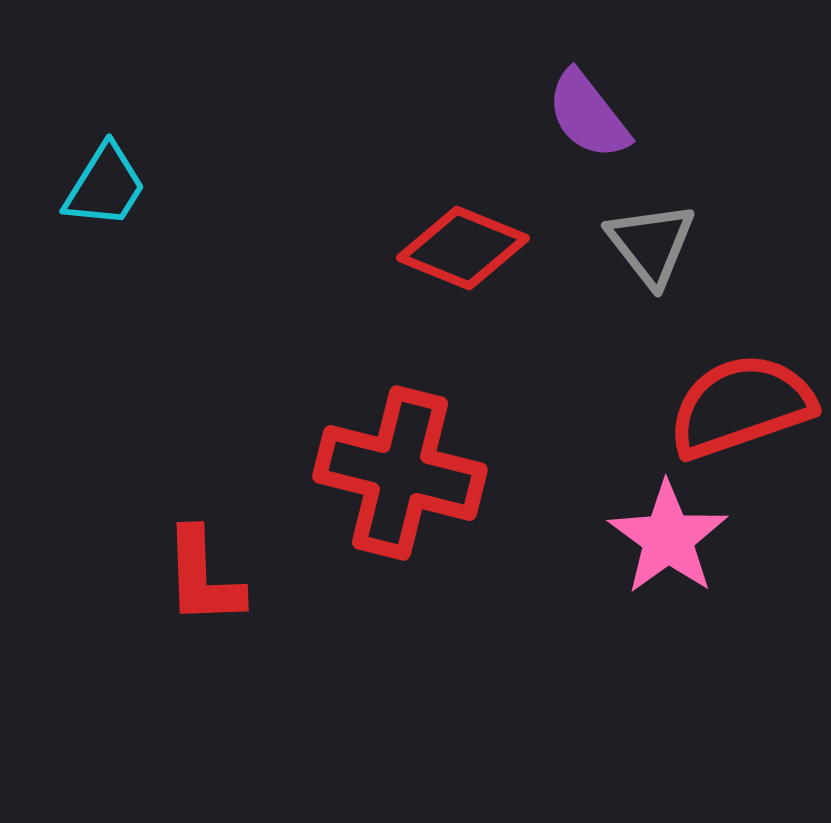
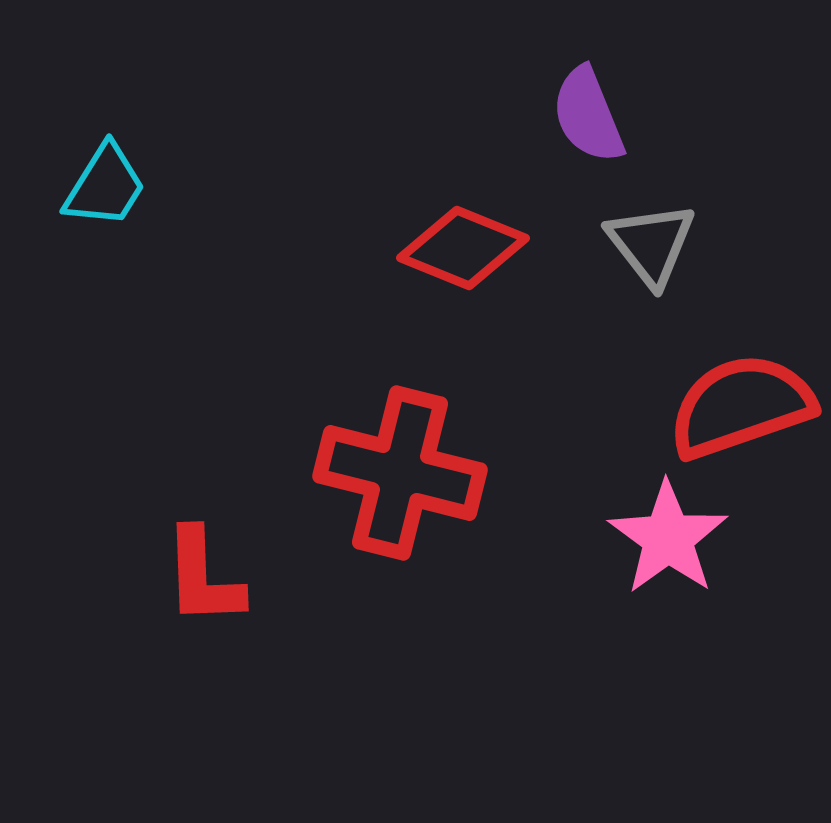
purple semicircle: rotated 16 degrees clockwise
